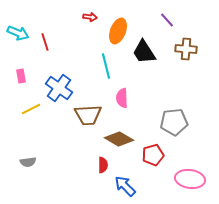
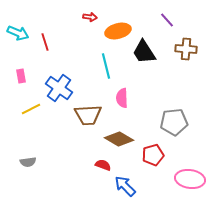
orange ellipse: rotated 55 degrees clockwise
red semicircle: rotated 70 degrees counterclockwise
